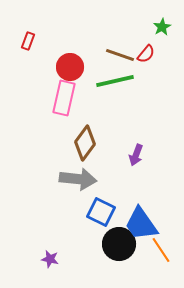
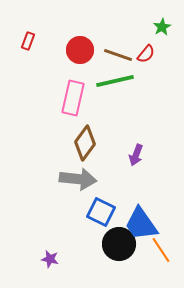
brown line: moved 2 px left
red circle: moved 10 px right, 17 px up
pink rectangle: moved 9 px right
